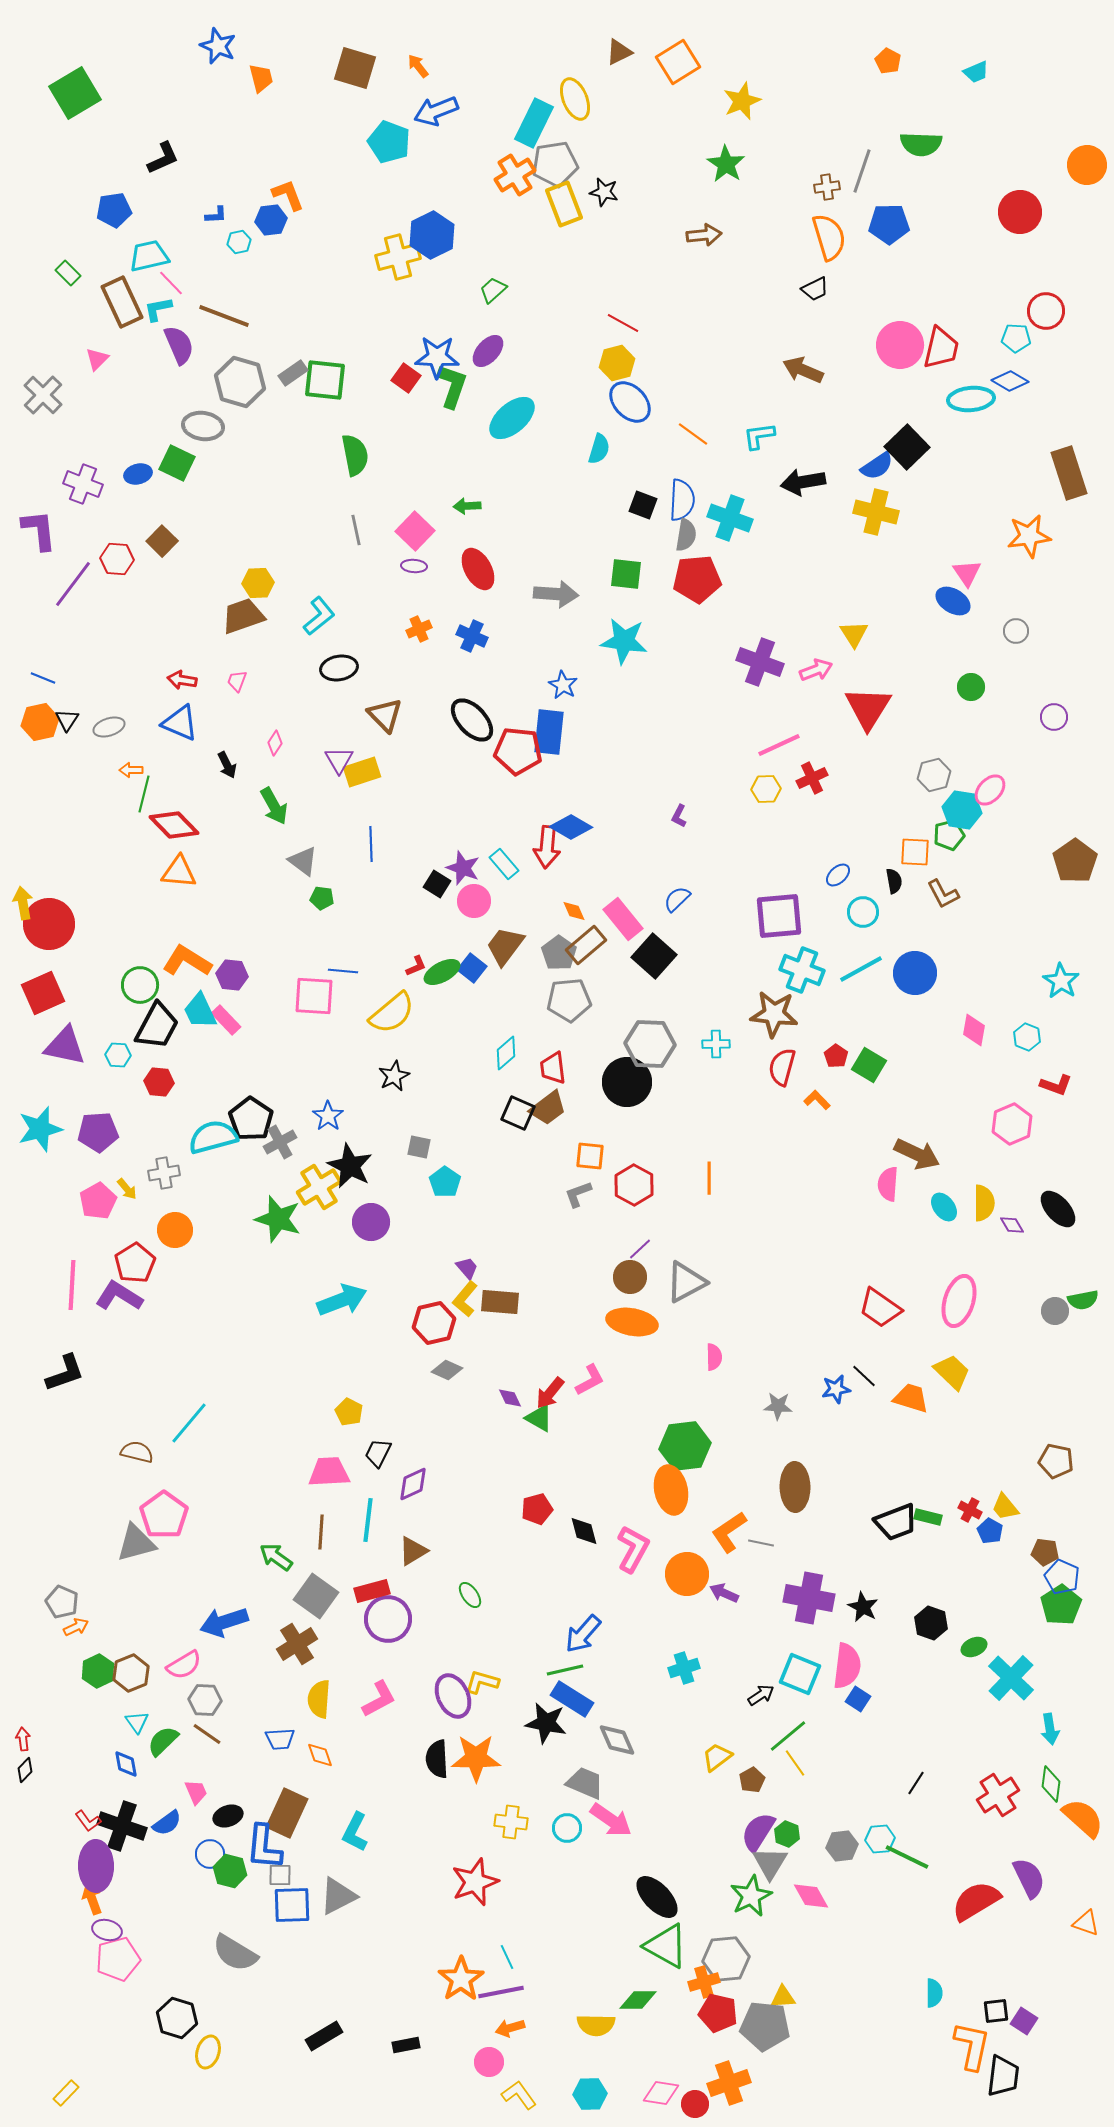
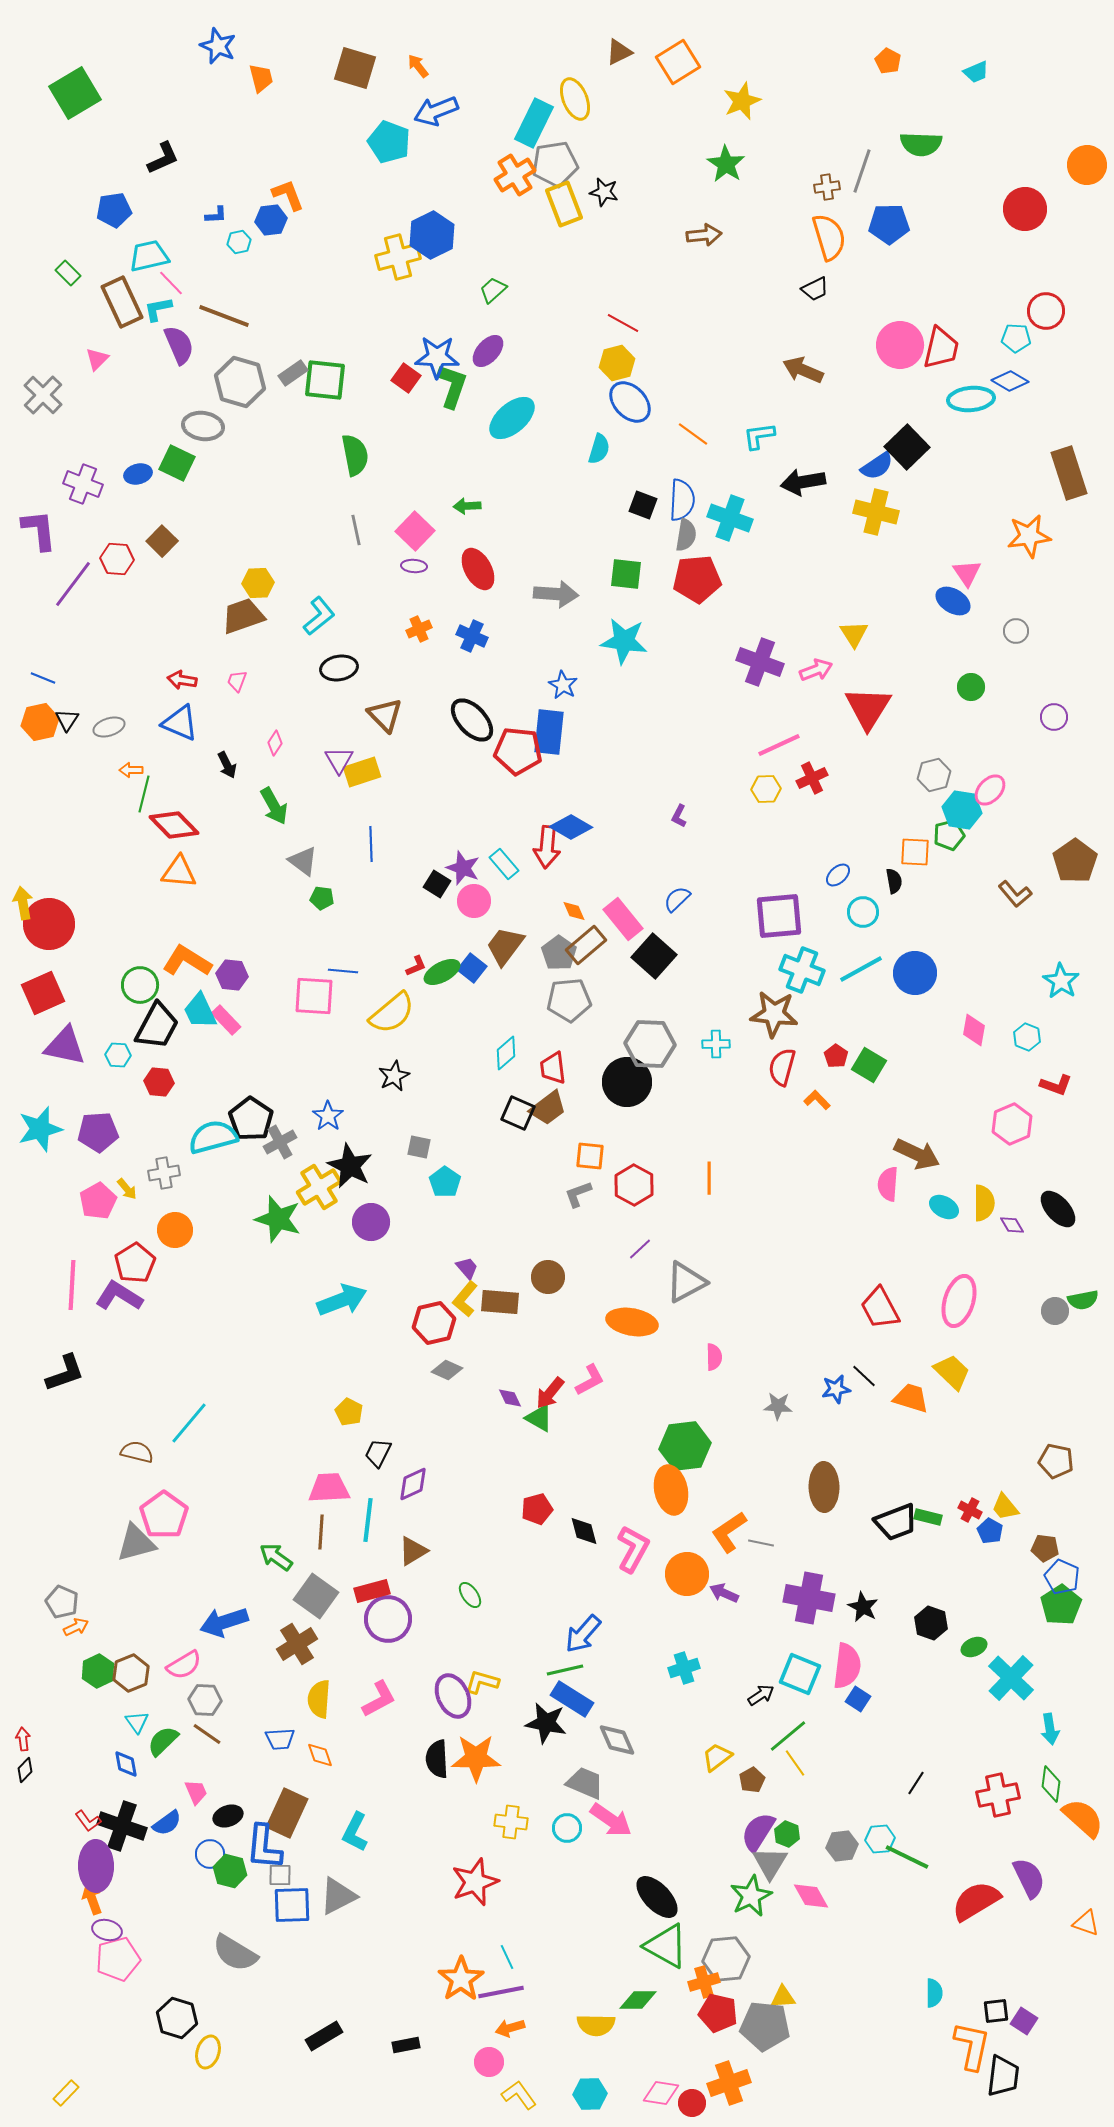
red circle at (1020, 212): moved 5 px right, 3 px up
brown L-shape at (943, 894): moved 72 px right; rotated 12 degrees counterclockwise
cyan ellipse at (944, 1207): rotated 24 degrees counterclockwise
brown circle at (630, 1277): moved 82 px left
red trapezoid at (880, 1308): rotated 27 degrees clockwise
pink trapezoid at (329, 1472): moved 16 px down
brown ellipse at (795, 1487): moved 29 px right
brown pentagon at (1045, 1552): moved 4 px up
red cross at (998, 1795): rotated 21 degrees clockwise
red circle at (695, 2104): moved 3 px left, 1 px up
